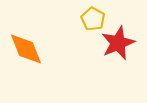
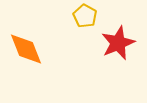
yellow pentagon: moved 8 px left, 3 px up
